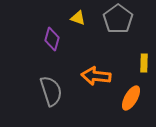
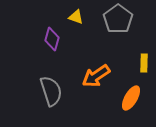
yellow triangle: moved 2 px left, 1 px up
orange arrow: rotated 40 degrees counterclockwise
